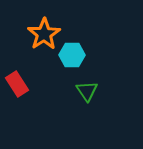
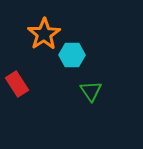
green triangle: moved 4 px right
